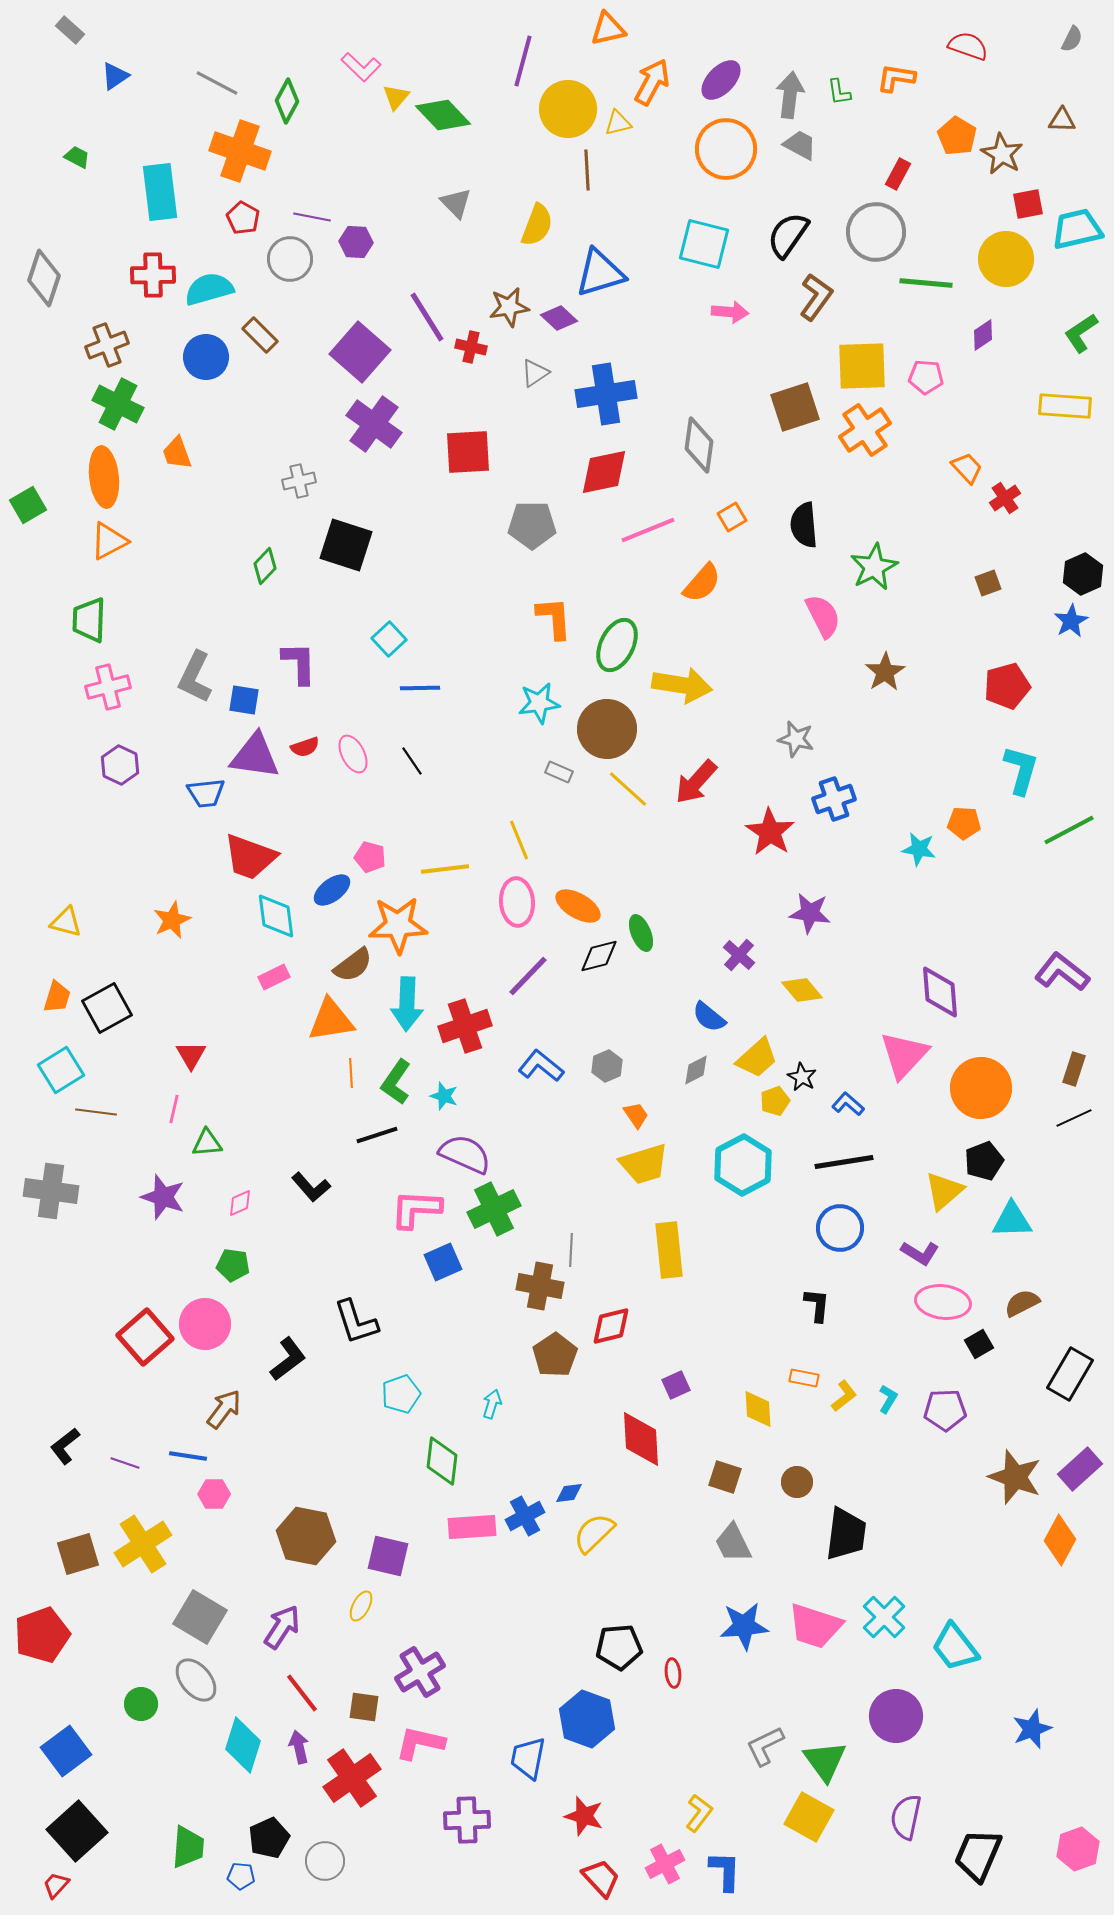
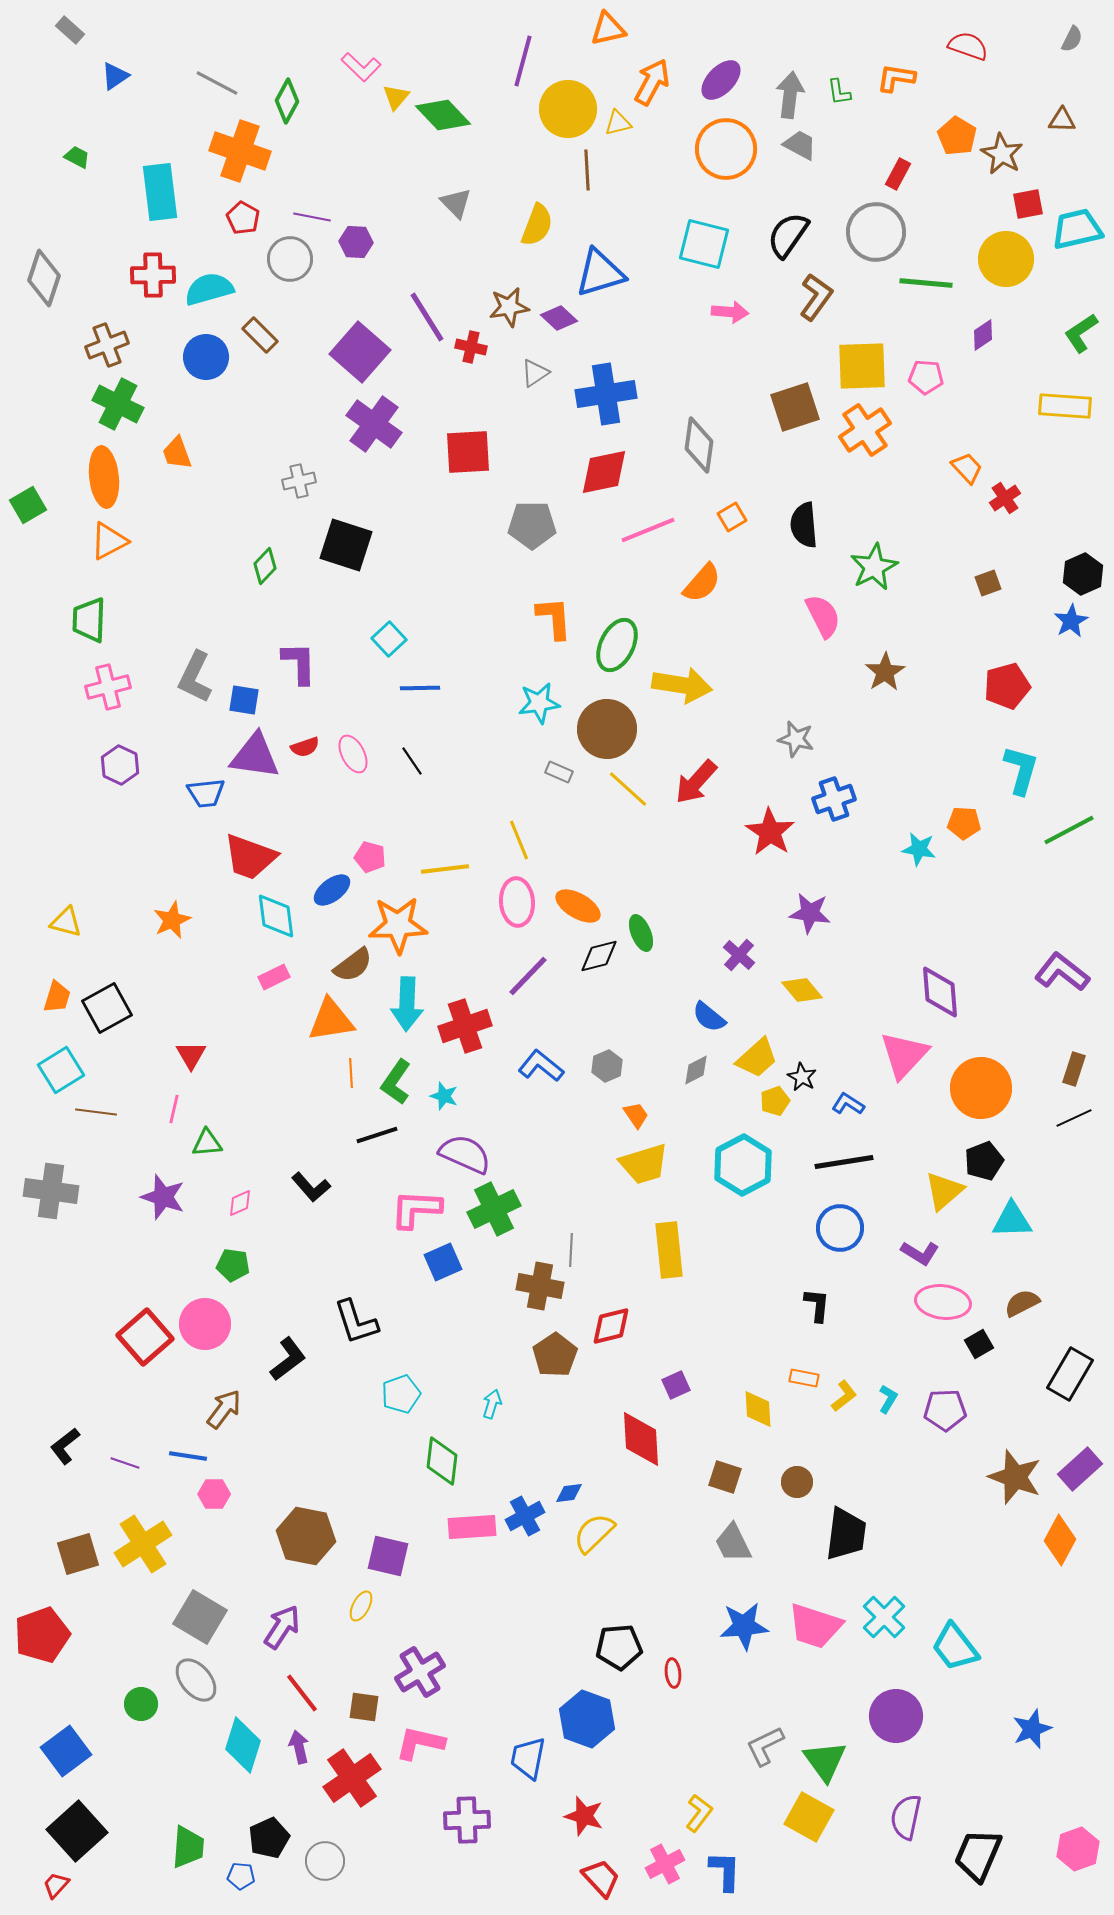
blue L-shape at (848, 1104): rotated 8 degrees counterclockwise
